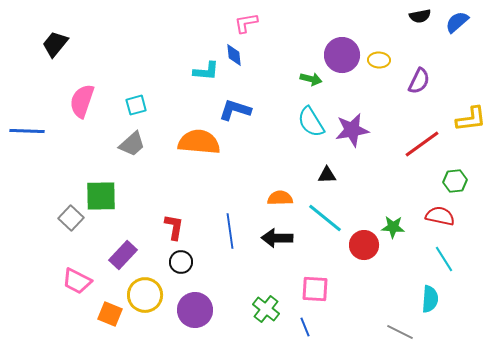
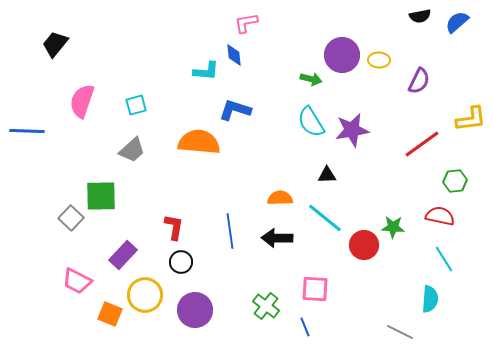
gray trapezoid at (132, 144): moved 6 px down
green cross at (266, 309): moved 3 px up
